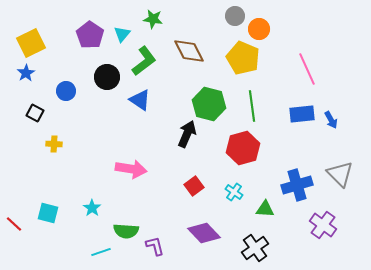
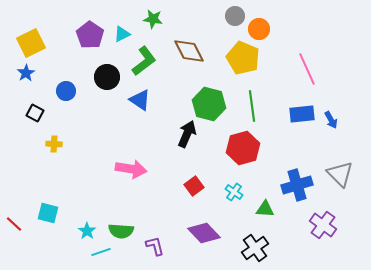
cyan triangle: rotated 24 degrees clockwise
cyan star: moved 5 px left, 23 px down
green semicircle: moved 5 px left
